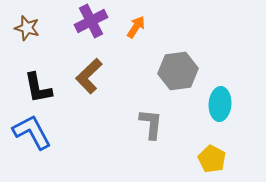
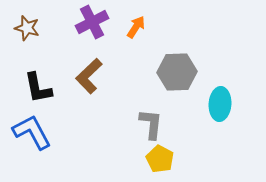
purple cross: moved 1 px right, 1 px down
gray hexagon: moved 1 px left, 1 px down; rotated 6 degrees clockwise
yellow pentagon: moved 52 px left
